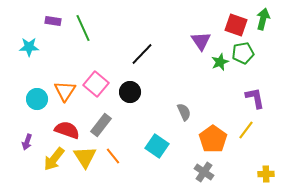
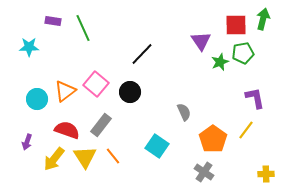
red square: rotated 20 degrees counterclockwise
orange triangle: rotated 20 degrees clockwise
